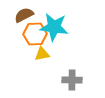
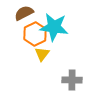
brown semicircle: moved 2 px up
orange hexagon: rotated 25 degrees counterclockwise
yellow triangle: rotated 42 degrees counterclockwise
